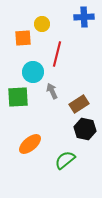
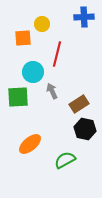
green semicircle: rotated 10 degrees clockwise
